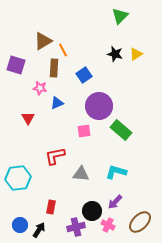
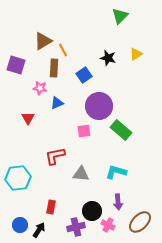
black star: moved 7 px left, 4 px down
purple arrow: moved 3 px right; rotated 49 degrees counterclockwise
